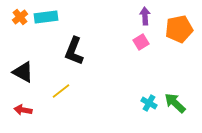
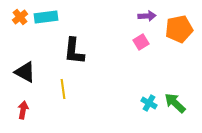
purple arrow: moved 2 px right; rotated 90 degrees clockwise
black L-shape: rotated 16 degrees counterclockwise
black triangle: moved 2 px right
yellow line: moved 2 px right, 2 px up; rotated 60 degrees counterclockwise
red arrow: rotated 90 degrees clockwise
